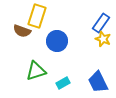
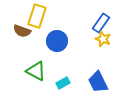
green triangle: rotated 45 degrees clockwise
